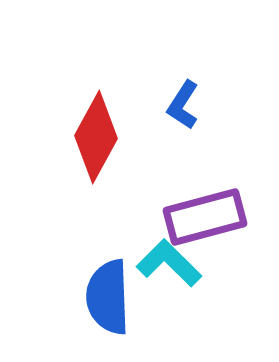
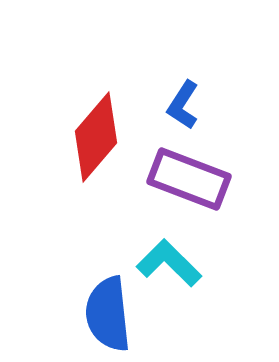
red diamond: rotated 12 degrees clockwise
purple rectangle: moved 16 px left, 38 px up; rotated 36 degrees clockwise
blue semicircle: moved 17 px down; rotated 4 degrees counterclockwise
